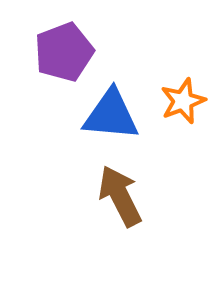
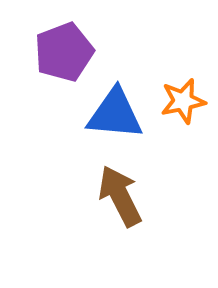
orange star: rotated 9 degrees clockwise
blue triangle: moved 4 px right, 1 px up
